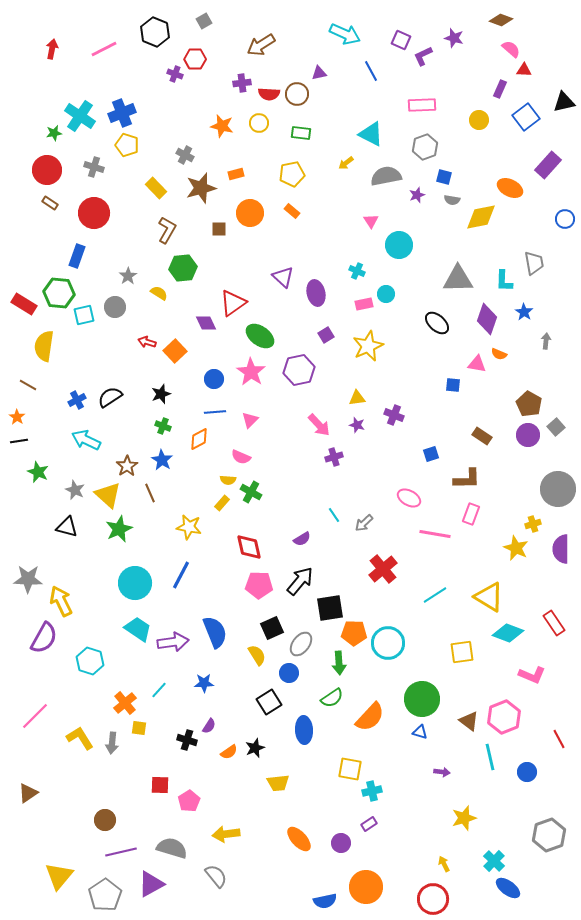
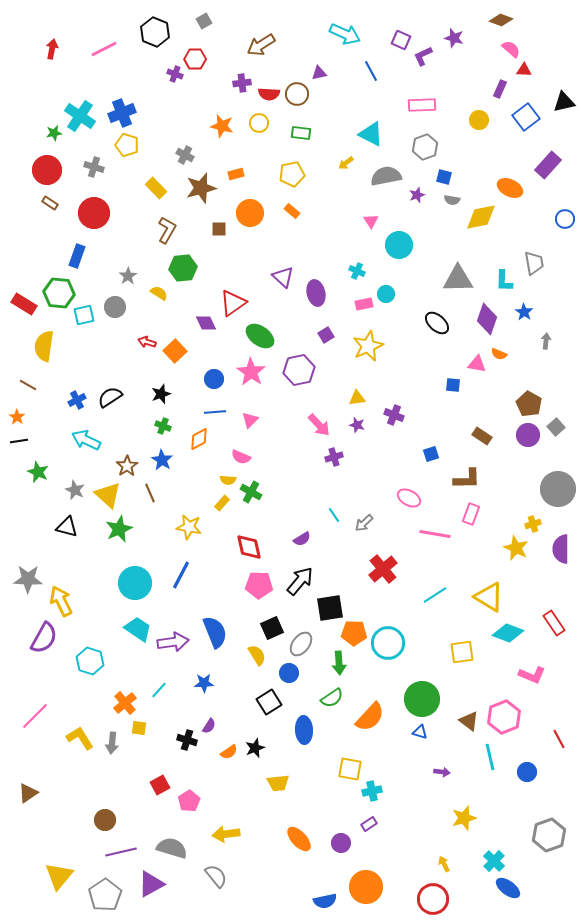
red square at (160, 785): rotated 30 degrees counterclockwise
